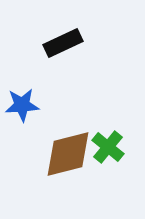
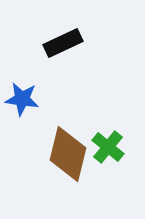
blue star: moved 6 px up; rotated 12 degrees clockwise
brown diamond: rotated 62 degrees counterclockwise
